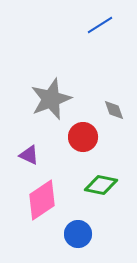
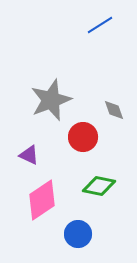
gray star: moved 1 px down
green diamond: moved 2 px left, 1 px down
